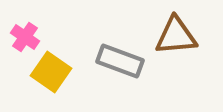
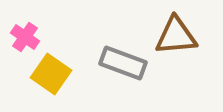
gray rectangle: moved 3 px right, 2 px down
yellow square: moved 2 px down
